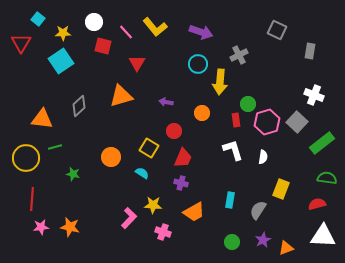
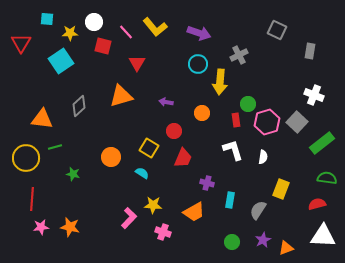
cyan square at (38, 19): moved 9 px right; rotated 32 degrees counterclockwise
purple arrow at (201, 32): moved 2 px left, 1 px down
yellow star at (63, 33): moved 7 px right
purple cross at (181, 183): moved 26 px right
